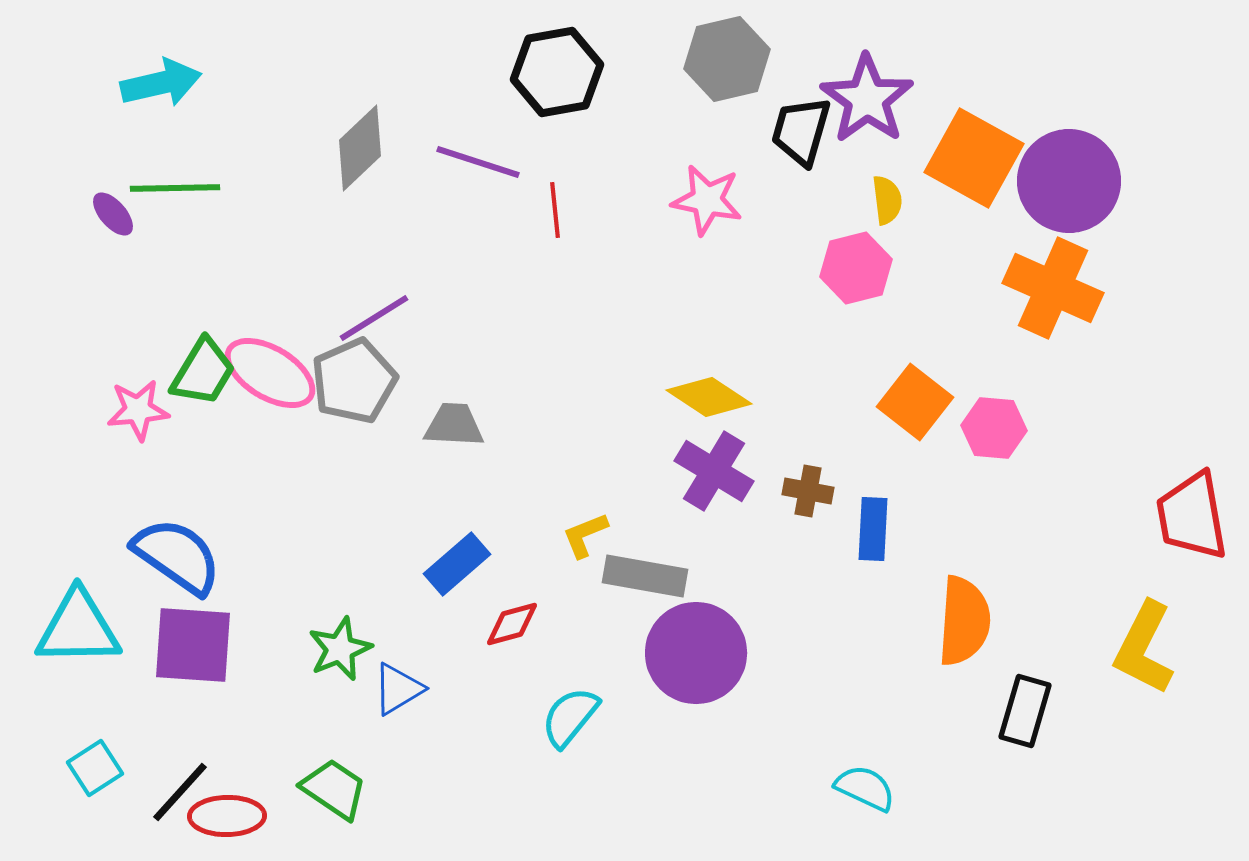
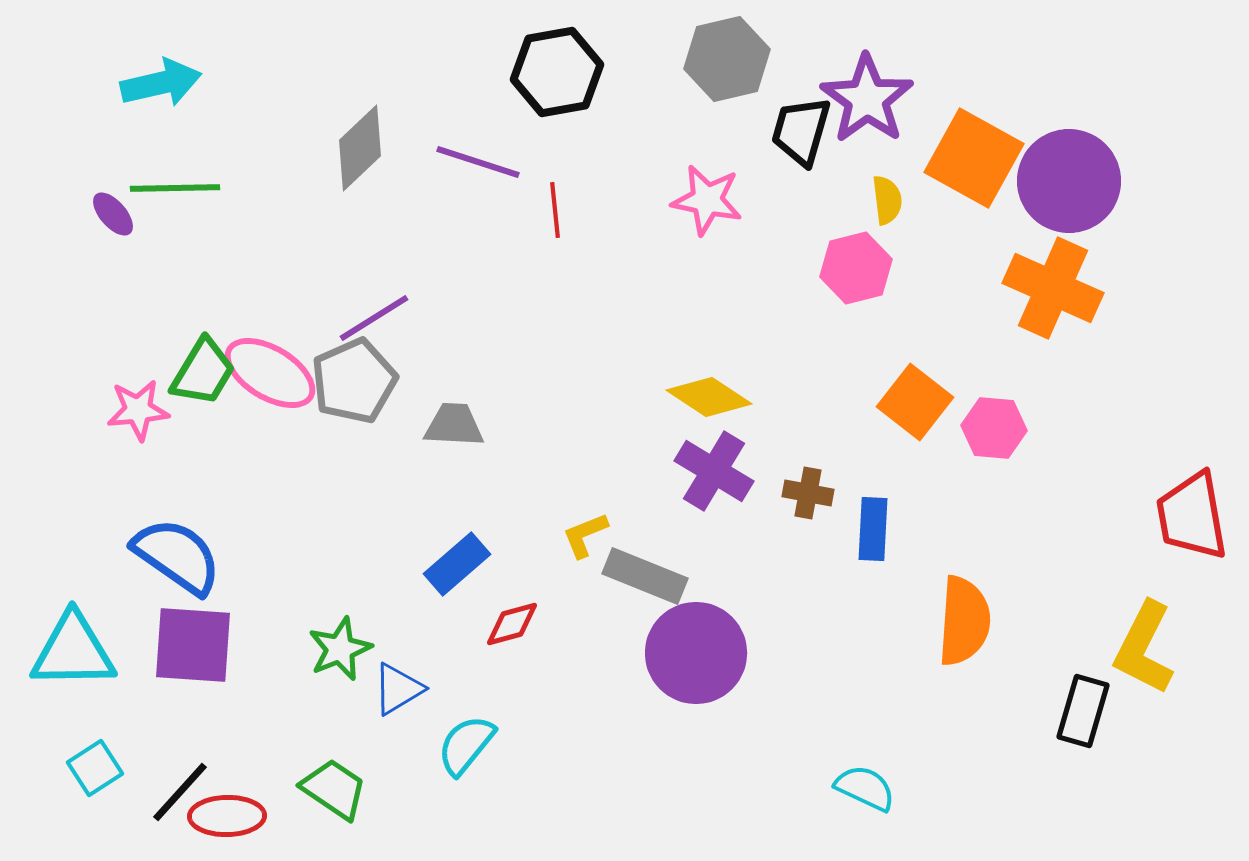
brown cross at (808, 491): moved 2 px down
gray rectangle at (645, 576): rotated 12 degrees clockwise
cyan triangle at (78, 628): moved 5 px left, 23 px down
black rectangle at (1025, 711): moved 58 px right
cyan semicircle at (570, 717): moved 104 px left, 28 px down
